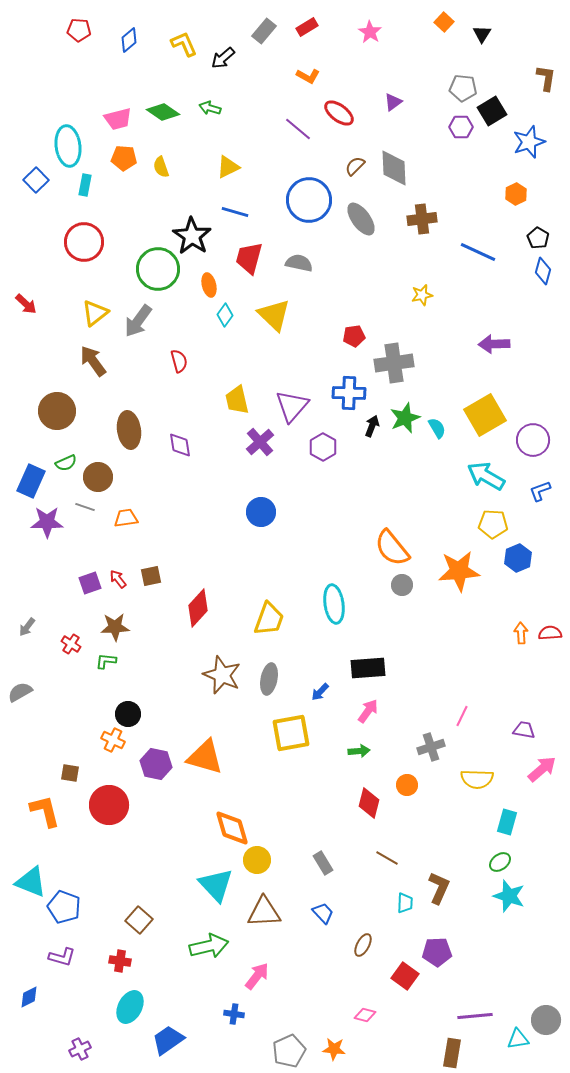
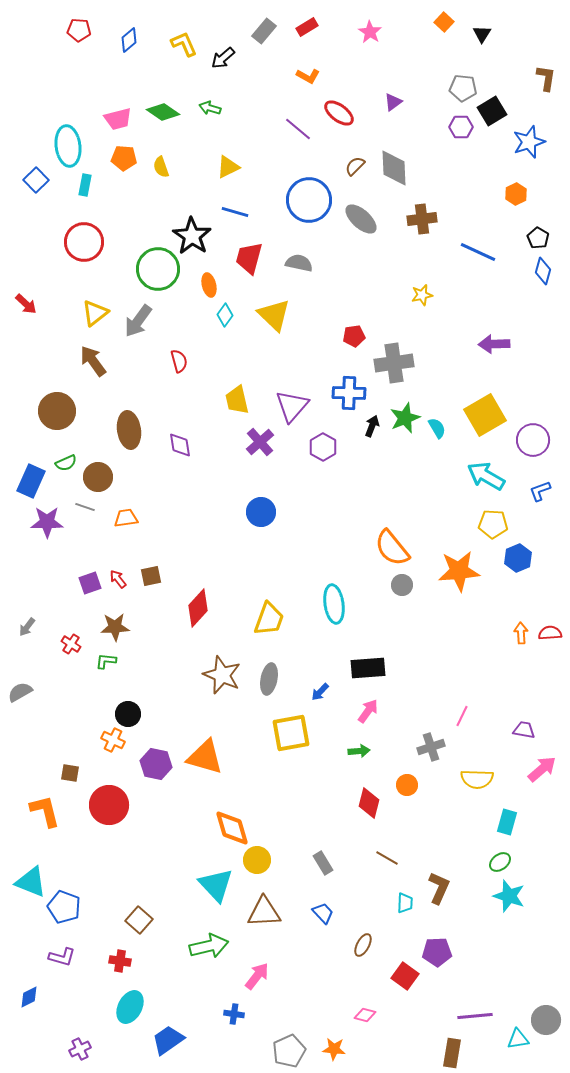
gray ellipse at (361, 219): rotated 12 degrees counterclockwise
